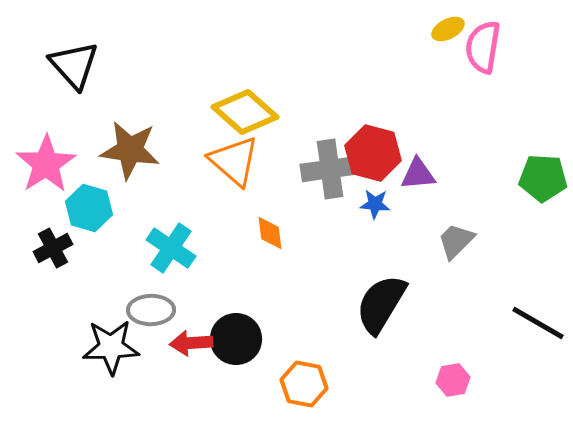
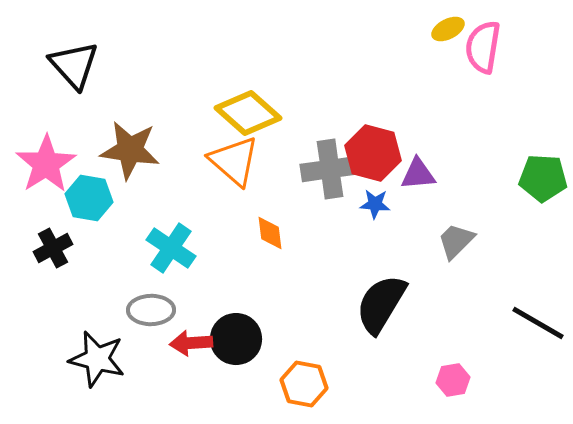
yellow diamond: moved 3 px right, 1 px down
cyan hexagon: moved 10 px up; rotated 6 degrees counterclockwise
black star: moved 14 px left, 12 px down; rotated 16 degrees clockwise
